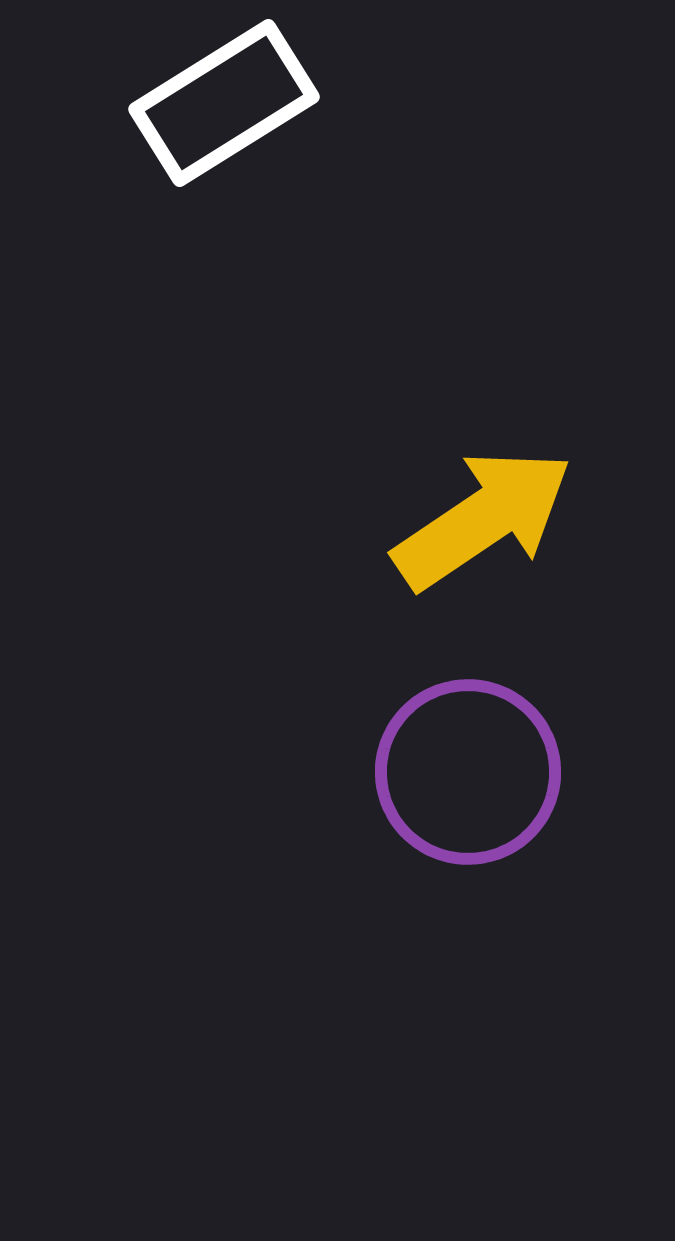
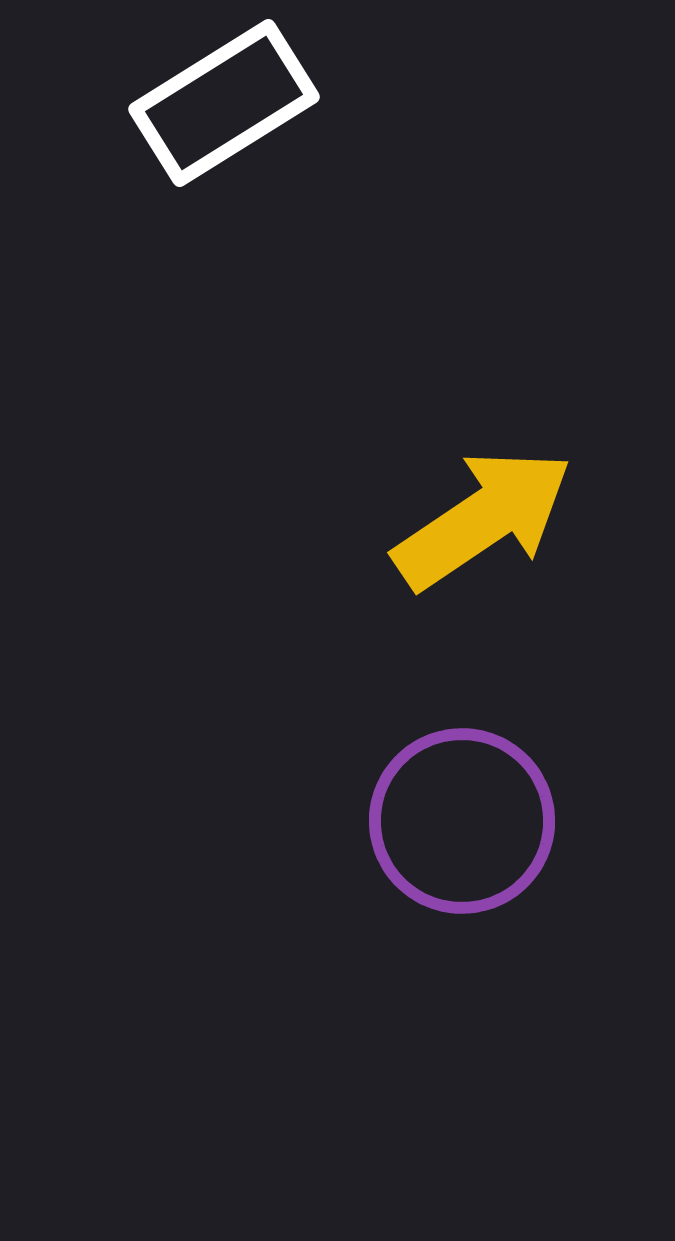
purple circle: moved 6 px left, 49 px down
